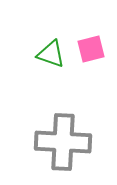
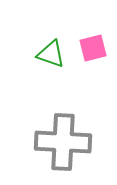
pink square: moved 2 px right, 1 px up
